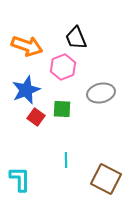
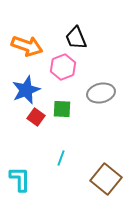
cyan line: moved 5 px left, 2 px up; rotated 21 degrees clockwise
brown square: rotated 12 degrees clockwise
